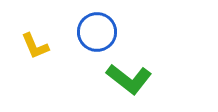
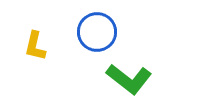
yellow L-shape: rotated 36 degrees clockwise
